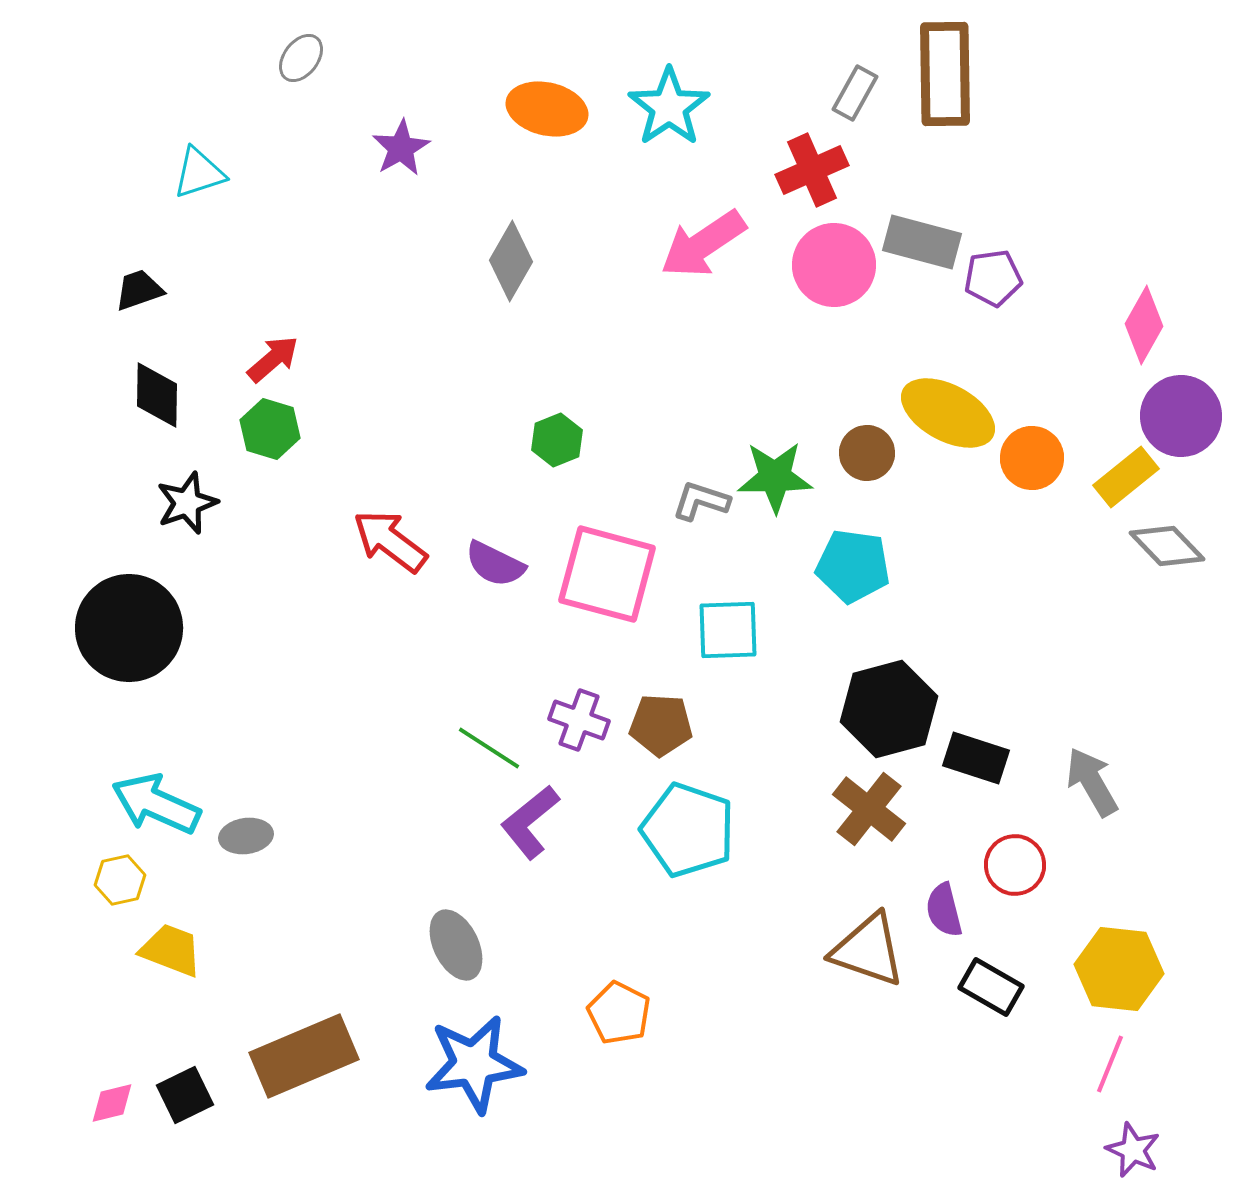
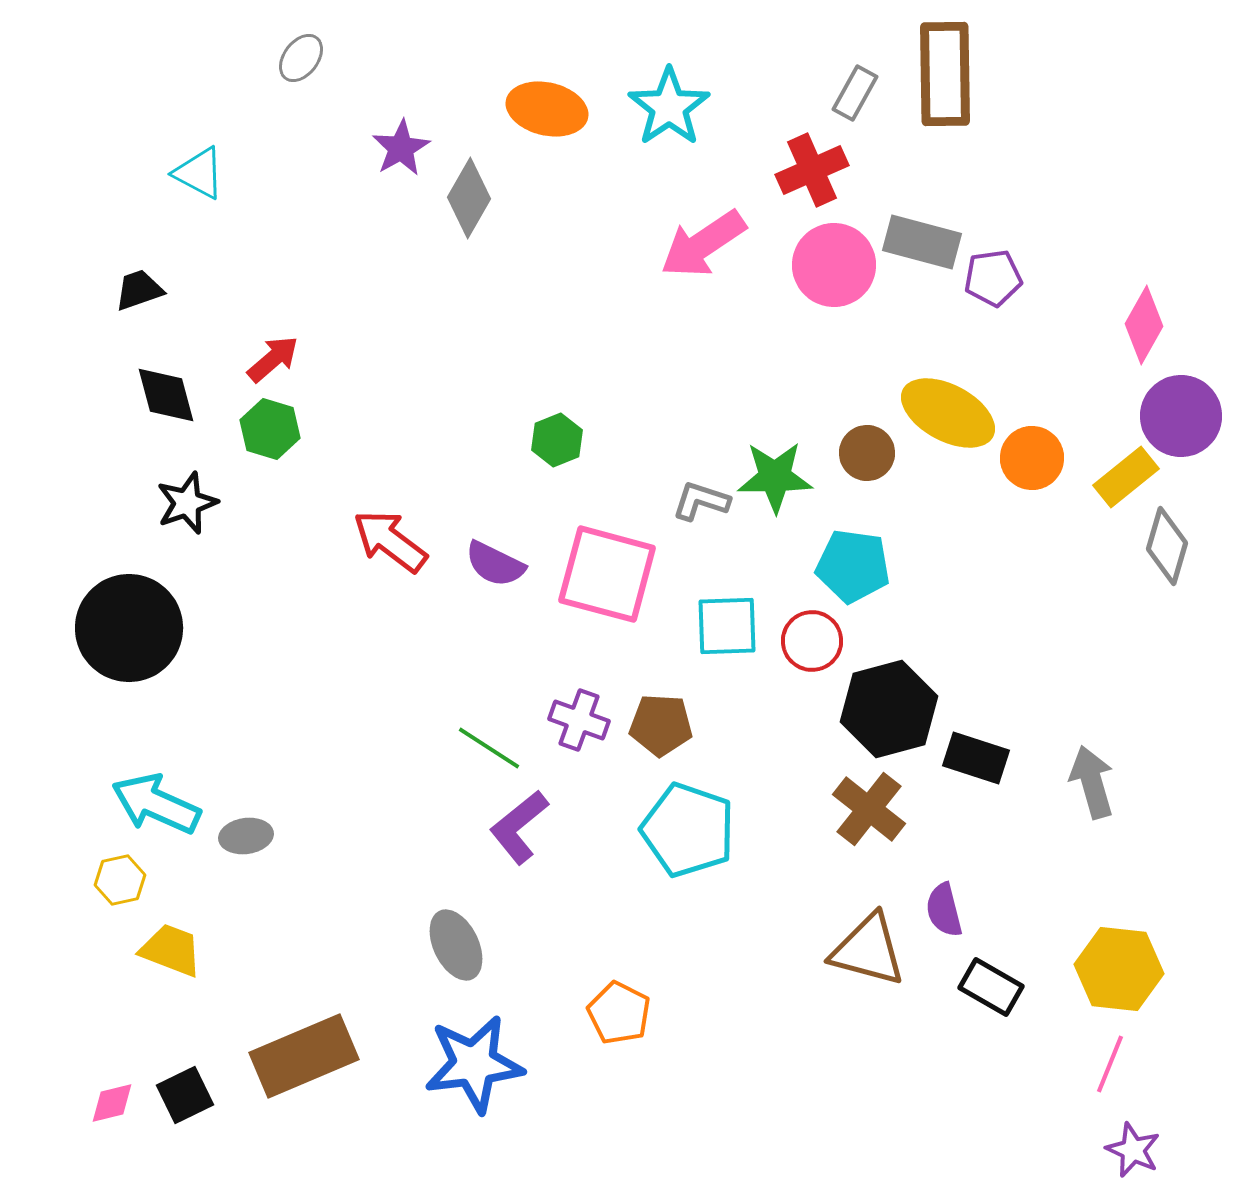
cyan triangle at (199, 173): rotated 46 degrees clockwise
gray diamond at (511, 261): moved 42 px left, 63 px up
black diamond at (157, 395): moved 9 px right; rotated 16 degrees counterclockwise
gray diamond at (1167, 546): rotated 60 degrees clockwise
cyan square at (728, 630): moved 1 px left, 4 px up
gray arrow at (1092, 782): rotated 14 degrees clockwise
purple L-shape at (530, 822): moved 11 px left, 5 px down
red circle at (1015, 865): moved 203 px left, 224 px up
brown triangle at (868, 950): rotated 4 degrees counterclockwise
